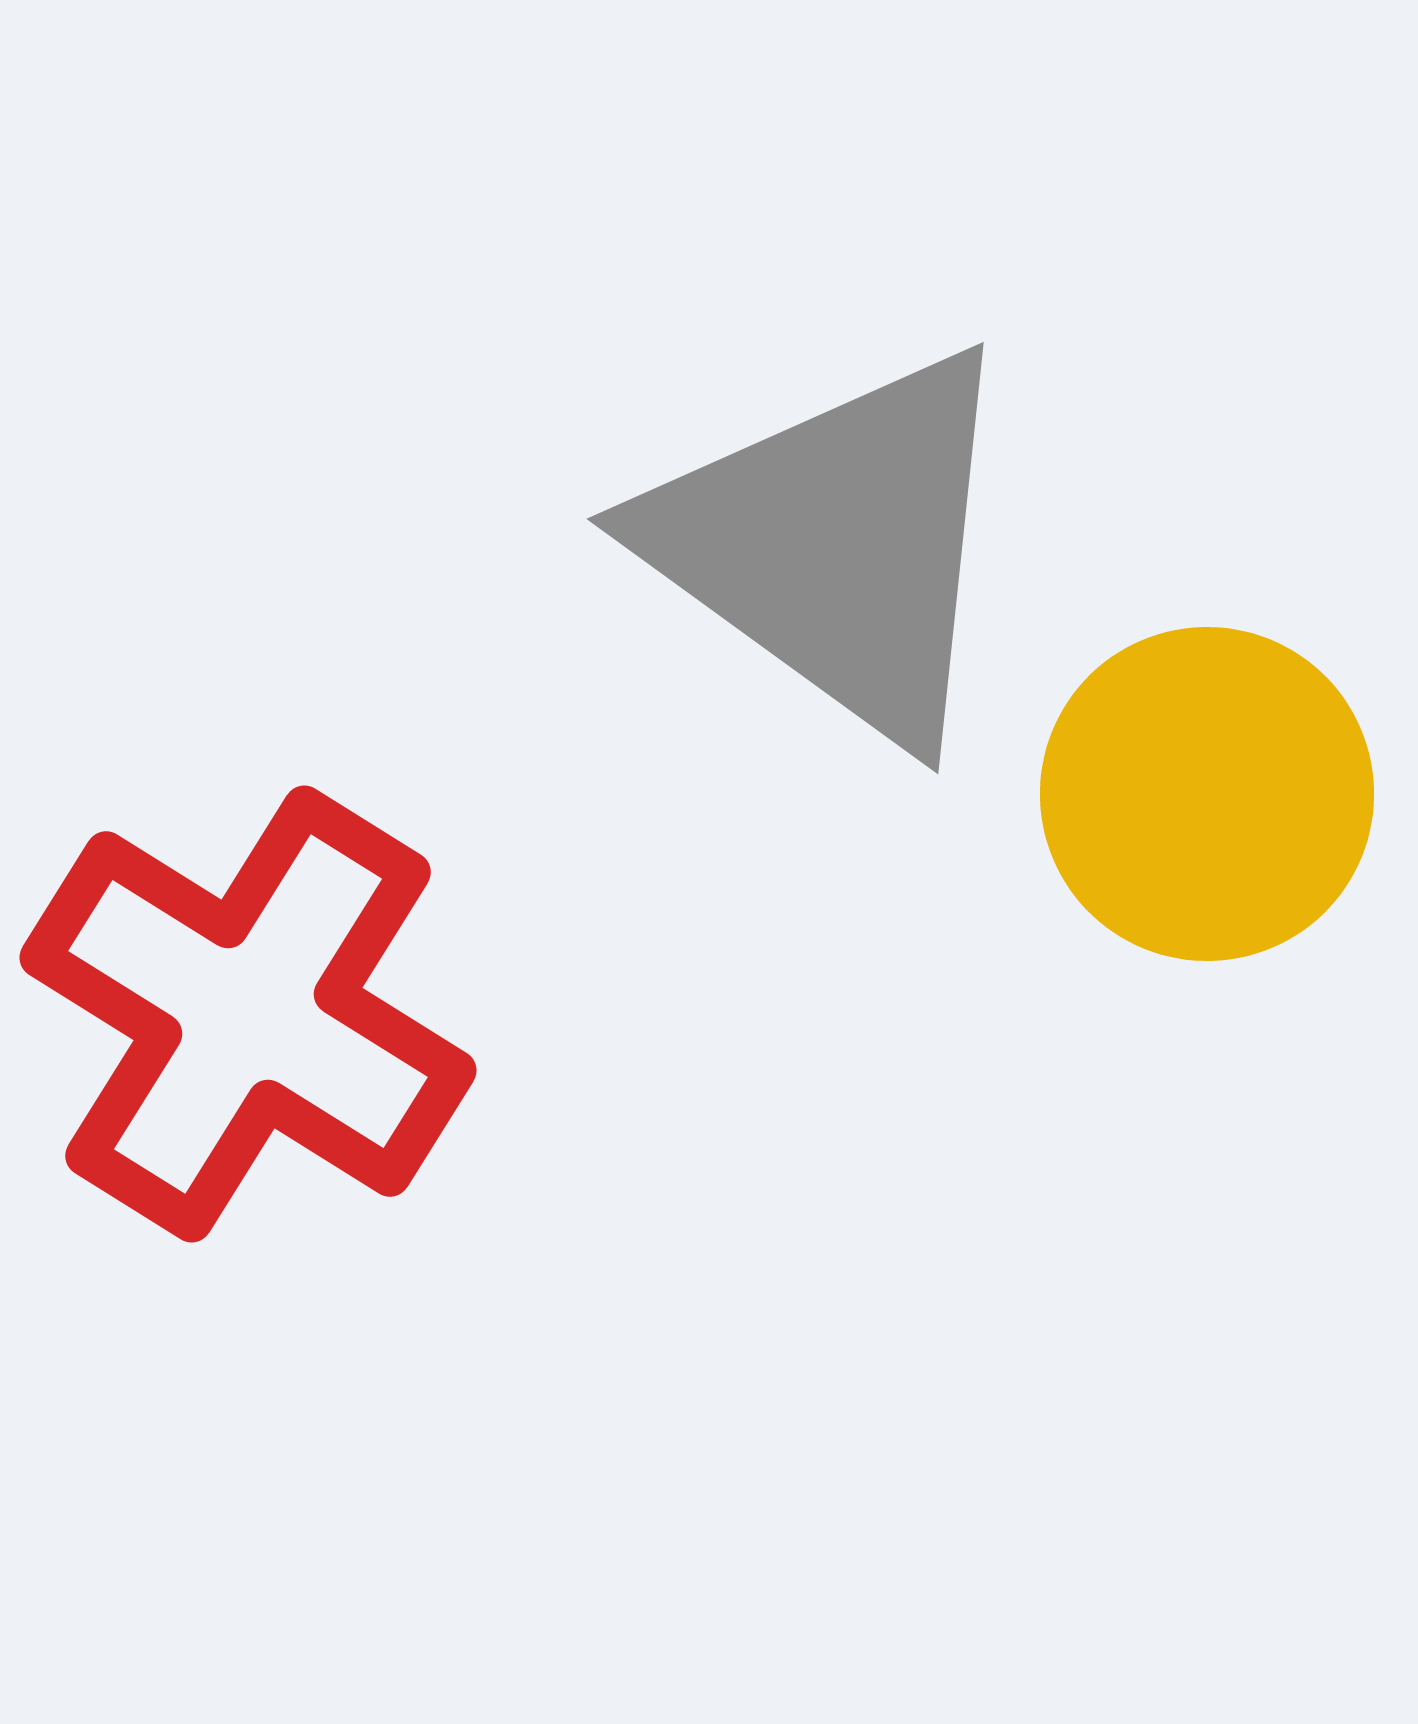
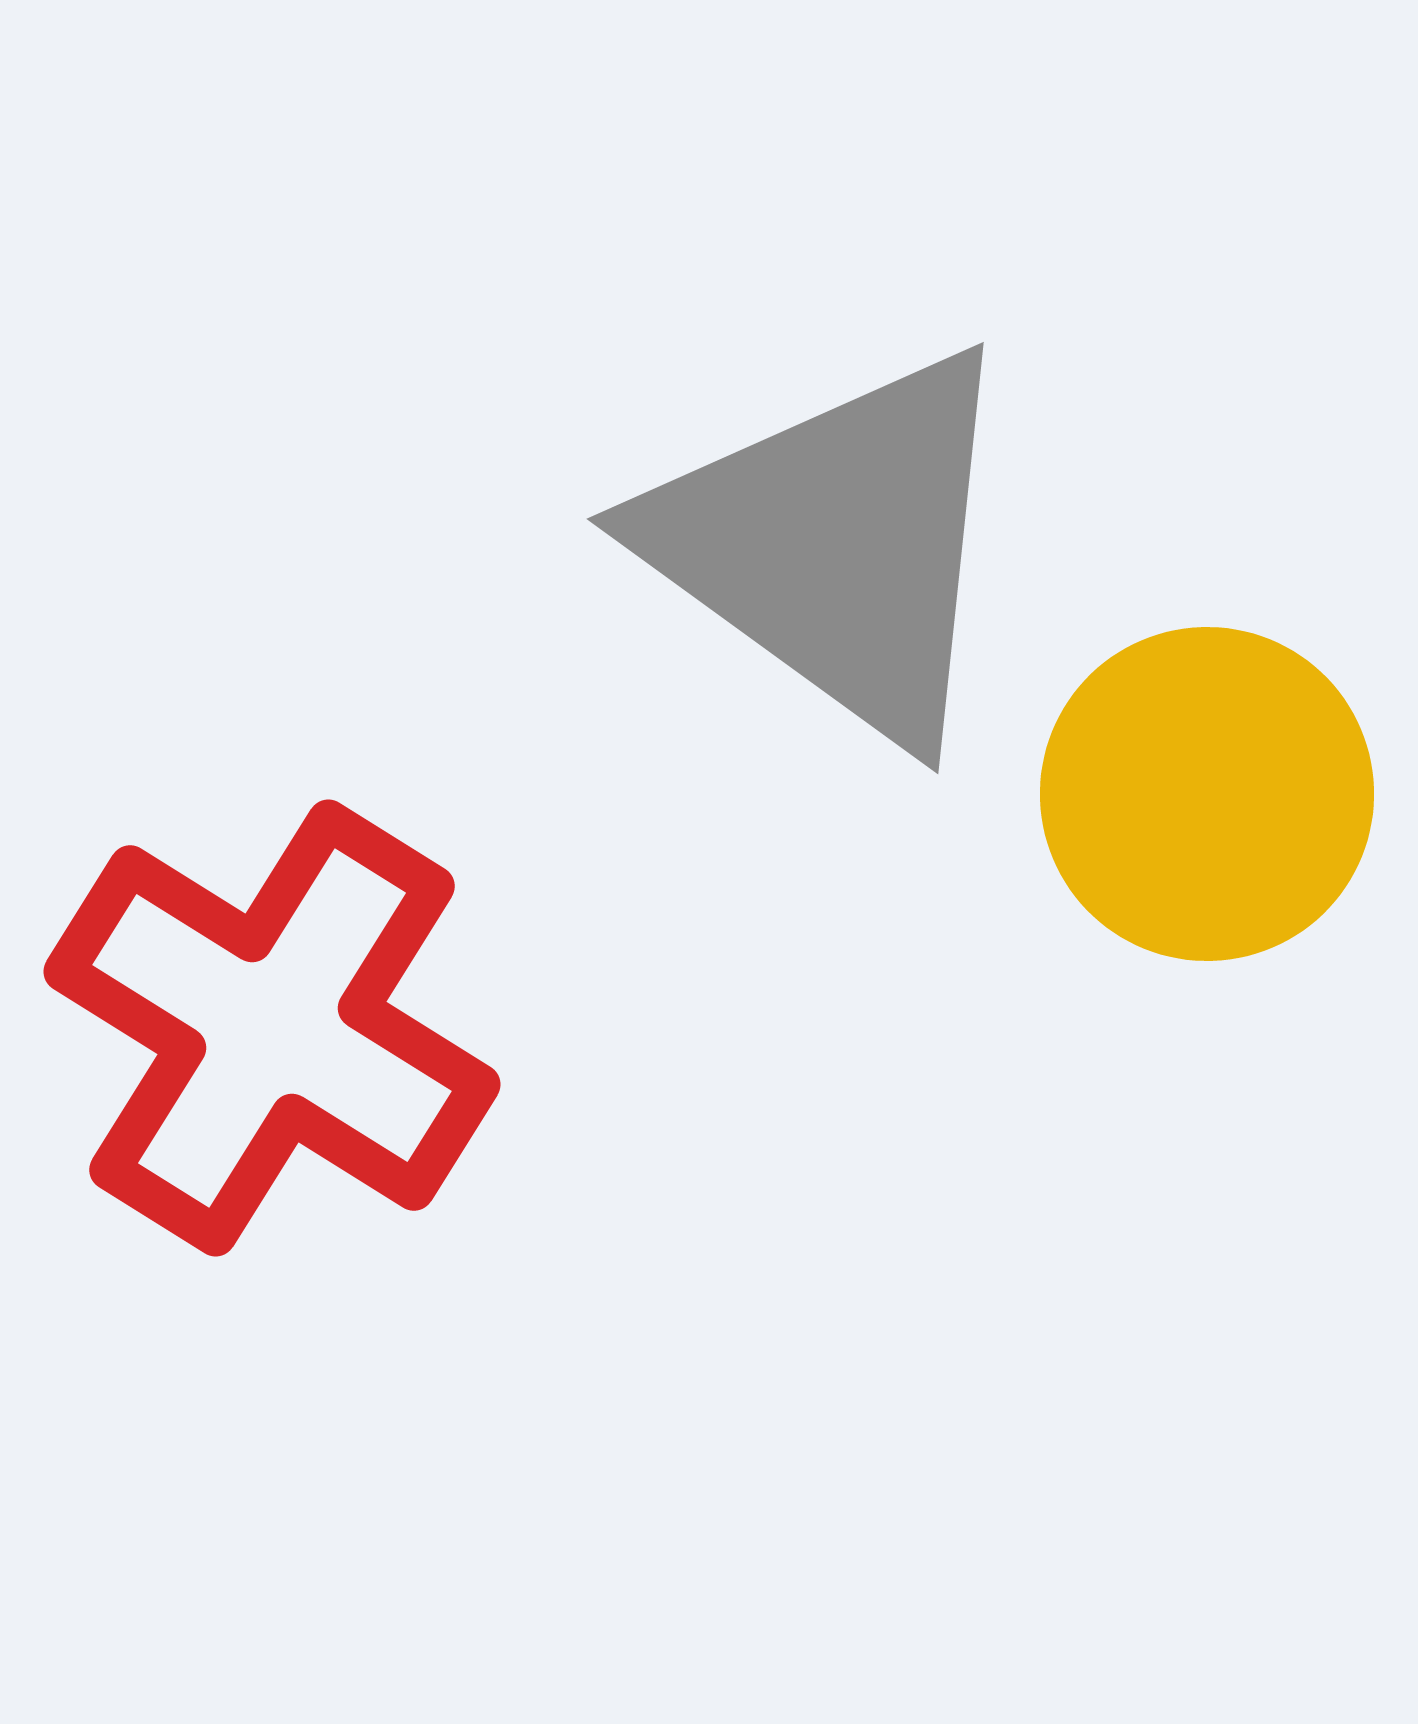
red cross: moved 24 px right, 14 px down
